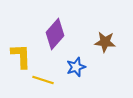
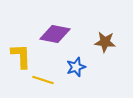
purple diamond: rotated 60 degrees clockwise
